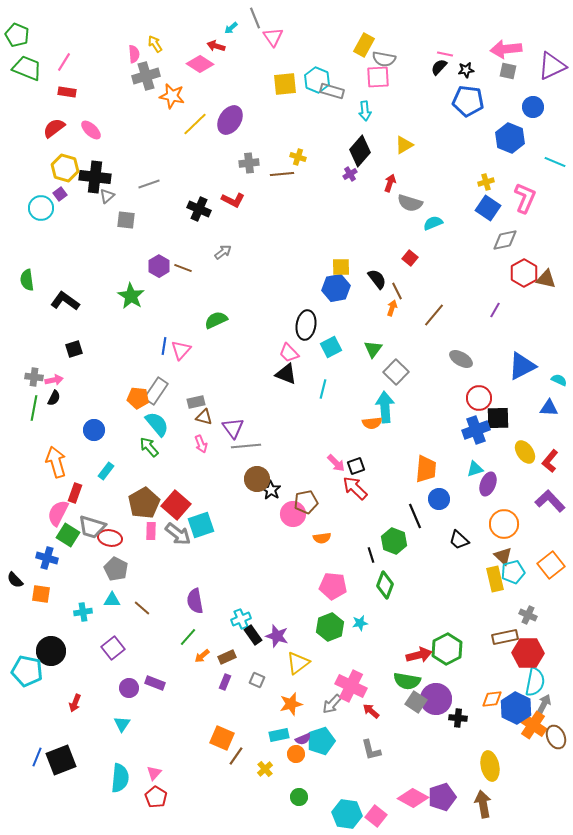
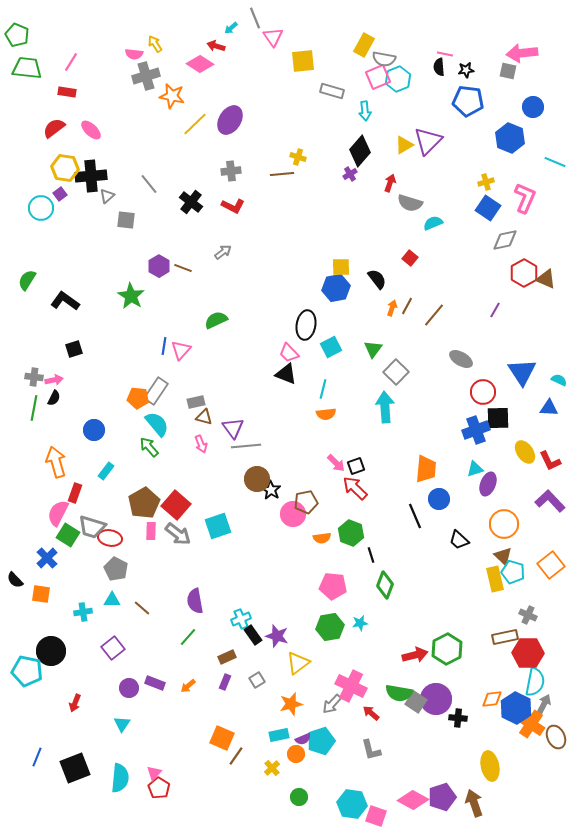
pink arrow at (506, 49): moved 16 px right, 4 px down
pink semicircle at (134, 54): rotated 102 degrees clockwise
pink line at (64, 62): moved 7 px right
purple triangle at (552, 66): moved 124 px left, 75 px down; rotated 20 degrees counterclockwise
black semicircle at (439, 67): rotated 48 degrees counterclockwise
green trapezoid at (27, 68): rotated 16 degrees counterclockwise
pink square at (378, 77): rotated 20 degrees counterclockwise
cyan hexagon at (317, 80): moved 81 px right, 1 px up; rotated 15 degrees clockwise
yellow square at (285, 84): moved 18 px right, 23 px up
gray cross at (249, 163): moved 18 px left, 8 px down
yellow hexagon at (65, 168): rotated 8 degrees counterclockwise
black cross at (95, 177): moved 4 px left, 1 px up; rotated 12 degrees counterclockwise
gray line at (149, 184): rotated 70 degrees clockwise
red L-shape at (233, 200): moved 6 px down
black cross at (199, 209): moved 8 px left, 7 px up; rotated 15 degrees clockwise
brown triangle at (546, 279): rotated 10 degrees clockwise
green semicircle at (27, 280): rotated 40 degrees clockwise
brown line at (397, 291): moved 10 px right, 15 px down; rotated 54 degrees clockwise
blue triangle at (522, 366): moved 6 px down; rotated 36 degrees counterclockwise
red circle at (479, 398): moved 4 px right, 6 px up
orange semicircle at (372, 423): moved 46 px left, 9 px up
red L-shape at (550, 461): rotated 65 degrees counterclockwise
cyan square at (201, 525): moved 17 px right, 1 px down
green hexagon at (394, 541): moved 43 px left, 8 px up
blue cross at (47, 558): rotated 30 degrees clockwise
cyan pentagon at (513, 572): rotated 30 degrees clockwise
green hexagon at (330, 627): rotated 12 degrees clockwise
red arrow at (419, 655): moved 4 px left
orange arrow at (202, 656): moved 14 px left, 30 px down
gray square at (257, 680): rotated 35 degrees clockwise
green semicircle at (407, 681): moved 8 px left, 12 px down
red arrow at (371, 711): moved 2 px down
orange cross at (533, 725): moved 2 px left, 1 px up
black square at (61, 760): moved 14 px right, 8 px down
yellow cross at (265, 769): moved 7 px right, 1 px up
red pentagon at (156, 797): moved 3 px right, 9 px up
pink diamond at (413, 798): moved 2 px down
brown arrow at (483, 804): moved 9 px left, 1 px up; rotated 8 degrees counterclockwise
cyan hexagon at (347, 814): moved 5 px right, 10 px up
pink square at (376, 816): rotated 20 degrees counterclockwise
